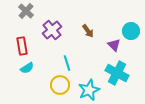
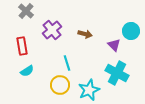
brown arrow: moved 3 px left, 3 px down; rotated 40 degrees counterclockwise
cyan semicircle: moved 3 px down
